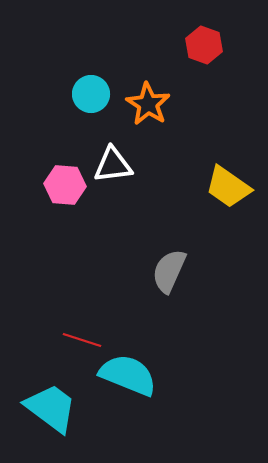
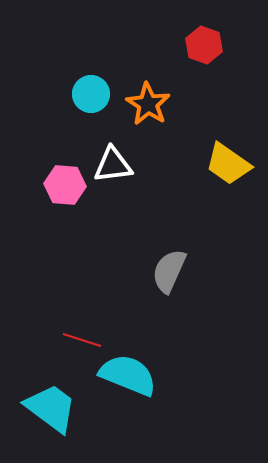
yellow trapezoid: moved 23 px up
